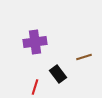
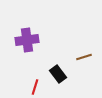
purple cross: moved 8 px left, 2 px up
